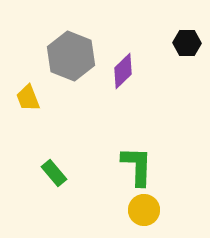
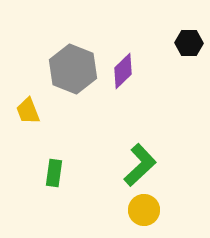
black hexagon: moved 2 px right
gray hexagon: moved 2 px right, 13 px down
yellow trapezoid: moved 13 px down
green L-shape: moved 3 px right, 1 px up; rotated 45 degrees clockwise
green rectangle: rotated 48 degrees clockwise
